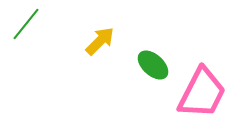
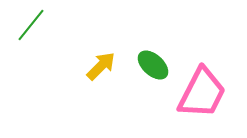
green line: moved 5 px right, 1 px down
yellow arrow: moved 1 px right, 25 px down
